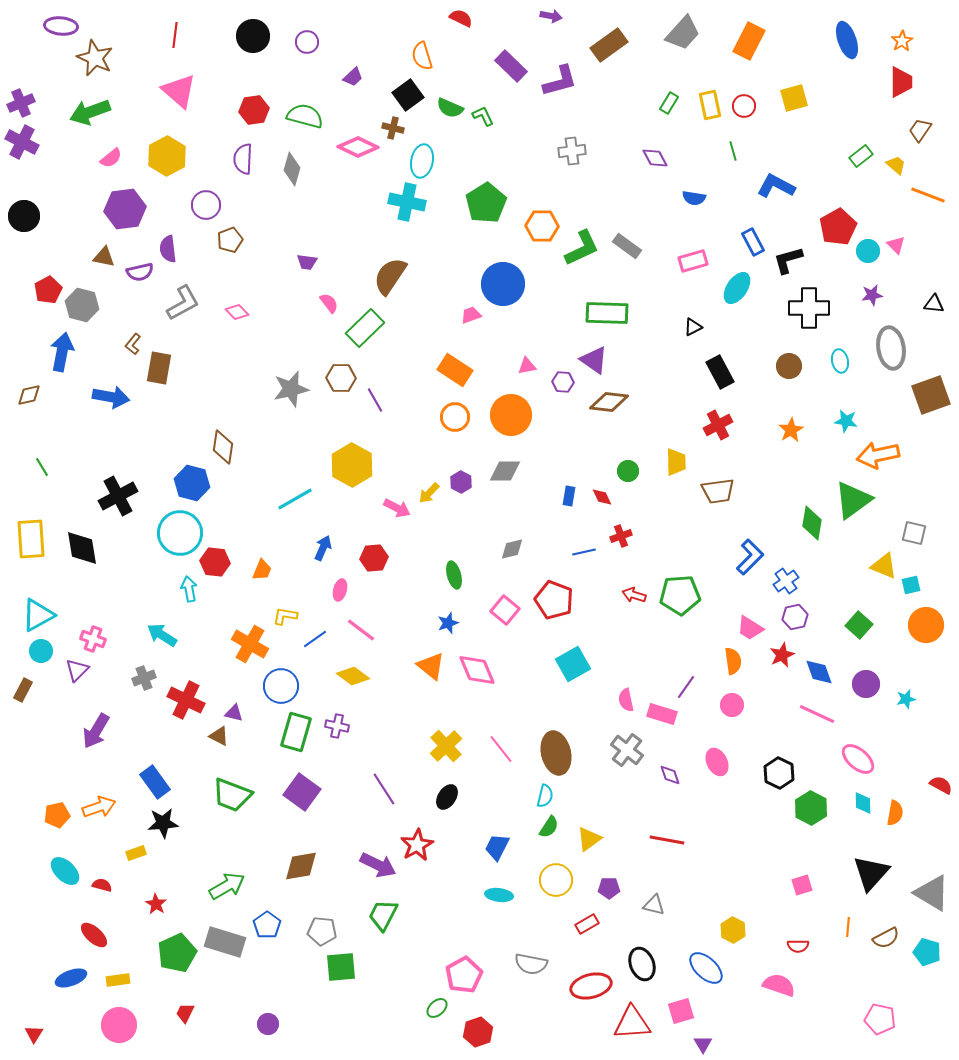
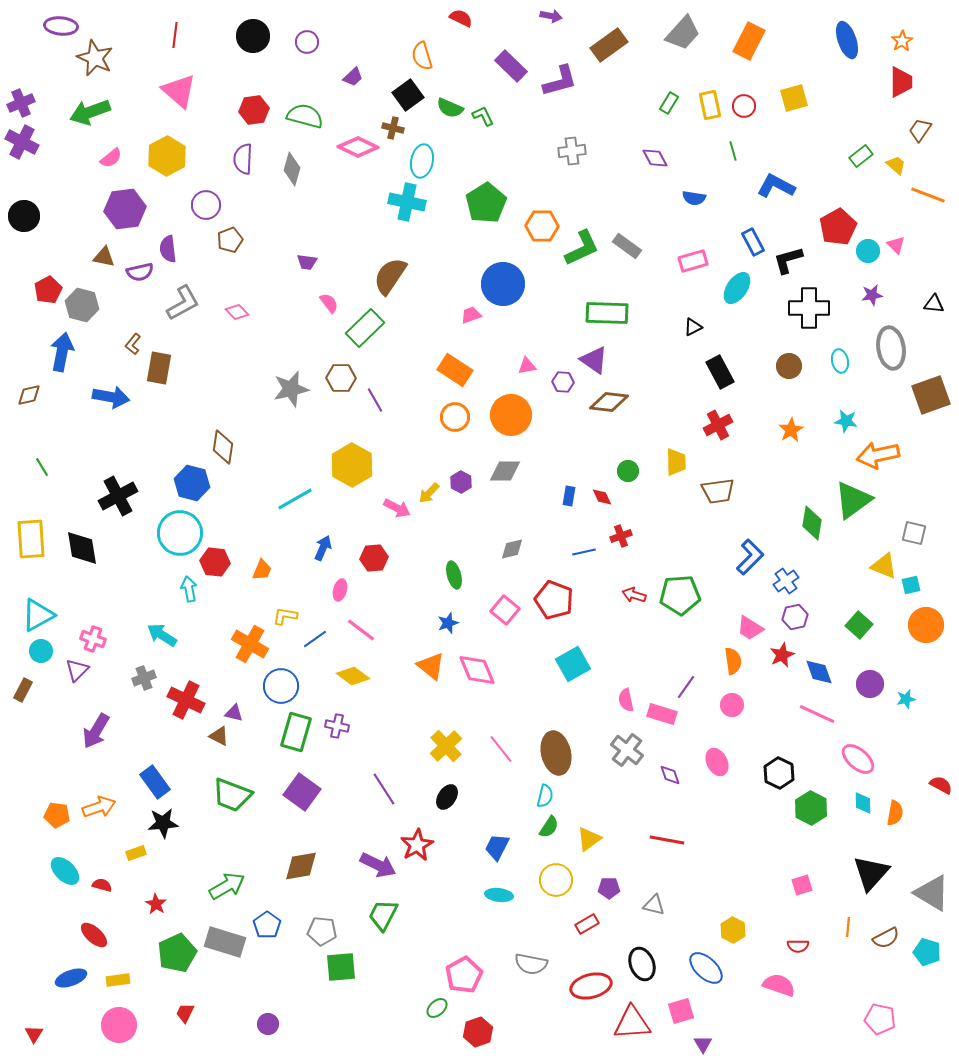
purple circle at (866, 684): moved 4 px right
orange pentagon at (57, 815): rotated 20 degrees clockwise
